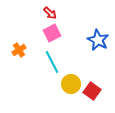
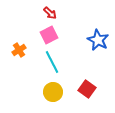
pink square: moved 3 px left, 2 px down
yellow circle: moved 18 px left, 8 px down
red square: moved 5 px left, 2 px up
